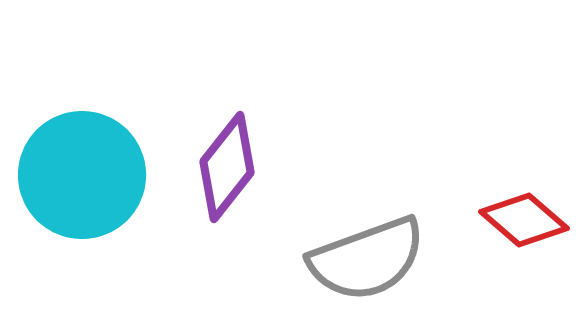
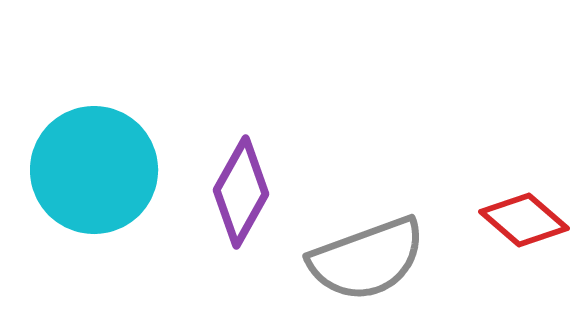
purple diamond: moved 14 px right, 25 px down; rotated 9 degrees counterclockwise
cyan circle: moved 12 px right, 5 px up
